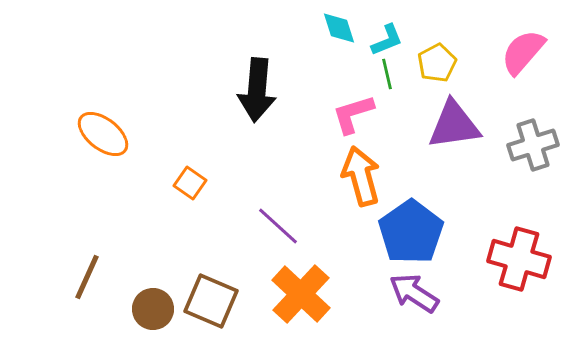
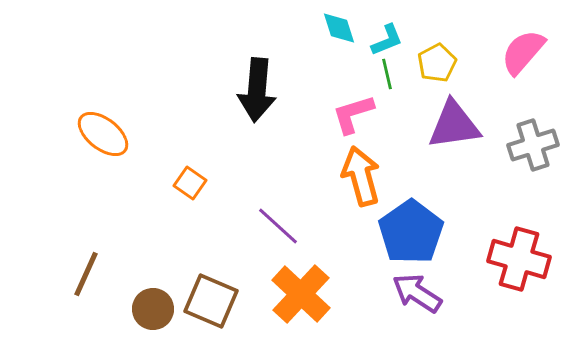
brown line: moved 1 px left, 3 px up
purple arrow: moved 3 px right
